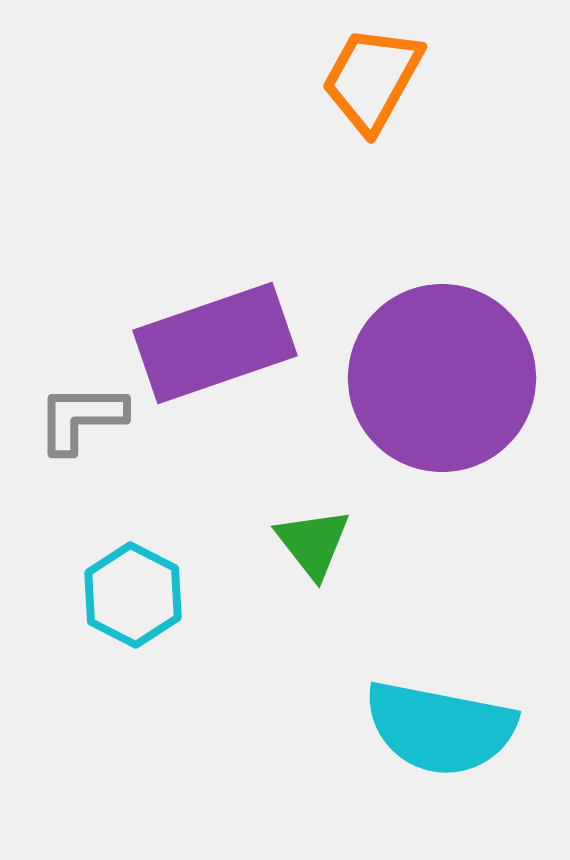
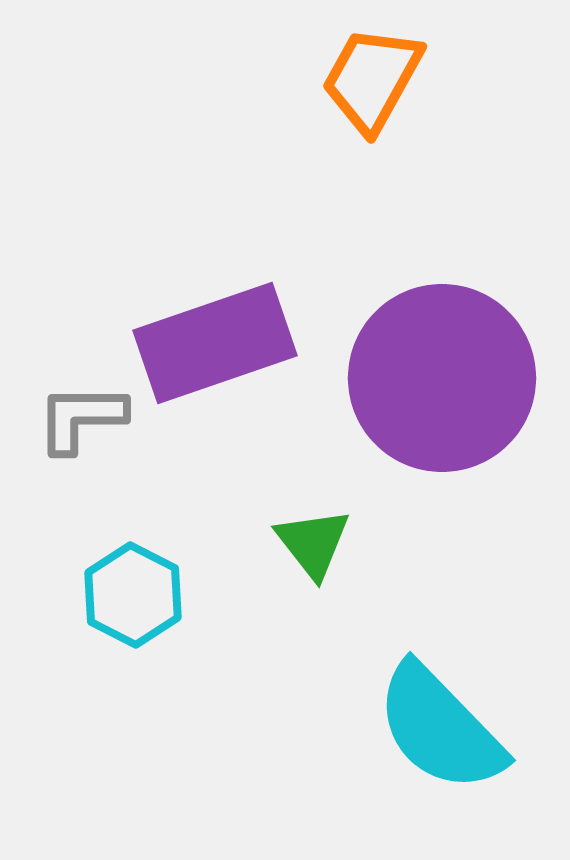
cyan semicircle: rotated 35 degrees clockwise
